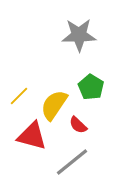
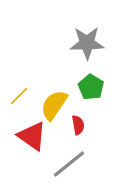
gray star: moved 8 px right, 8 px down
red semicircle: rotated 144 degrees counterclockwise
red triangle: rotated 20 degrees clockwise
gray line: moved 3 px left, 2 px down
